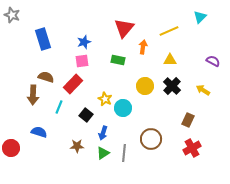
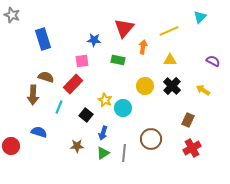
blue star: moved 10 px right, 2 px up; rotated 24 degrees clockwise
yellow star: moved 1 px down
red circle: moved 2 px up
